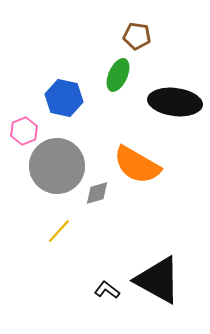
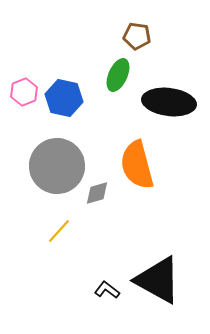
black ellipse: moved 6 px left
pink hexagon: moved 39 px up
orange semicircle: rotated 45 degrees clockwise
